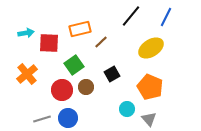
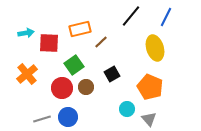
yellow ellipse: moved 4 px right; rotated 75 degrees counterclockwise
red circle: moved 2 px up
blue circle: moved 1 px up
